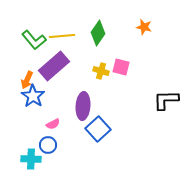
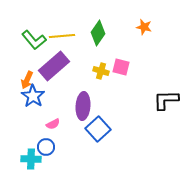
blue circle: moved 2 px left, 2 px down
